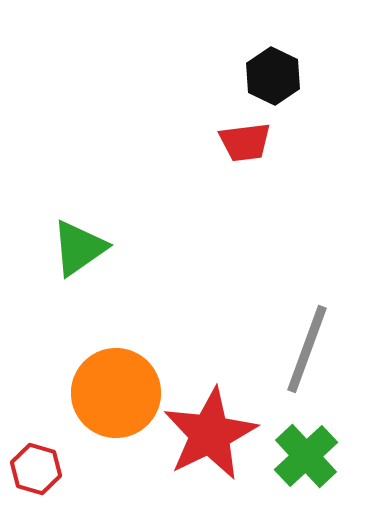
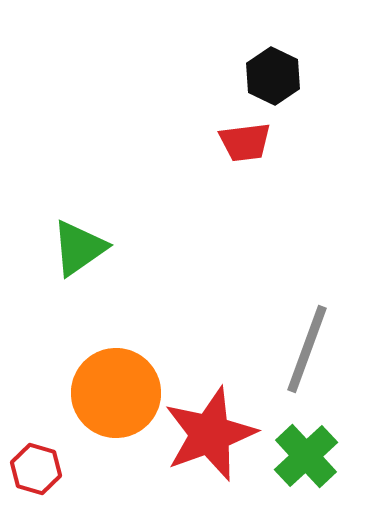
red star: rotated 6 degrees clockwise
